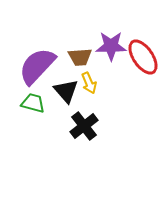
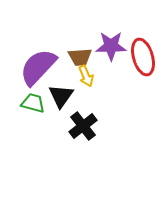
red ellipse: rotated 18 degrees clockwise
purple semicircle: moved 1 px right, 1 px down
yellow arrow: moved 3 px left, 7 px up
black triangle: moved 5 px left, 5 px down; rotated 16 degrees clockwise
black cross: moved 1 px left
